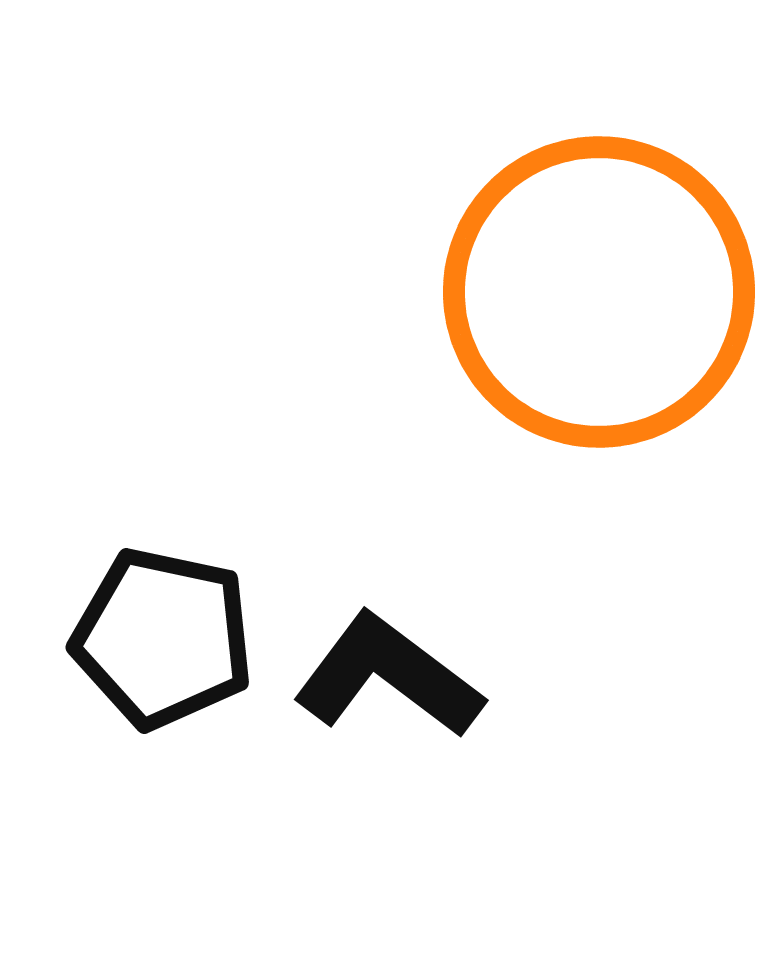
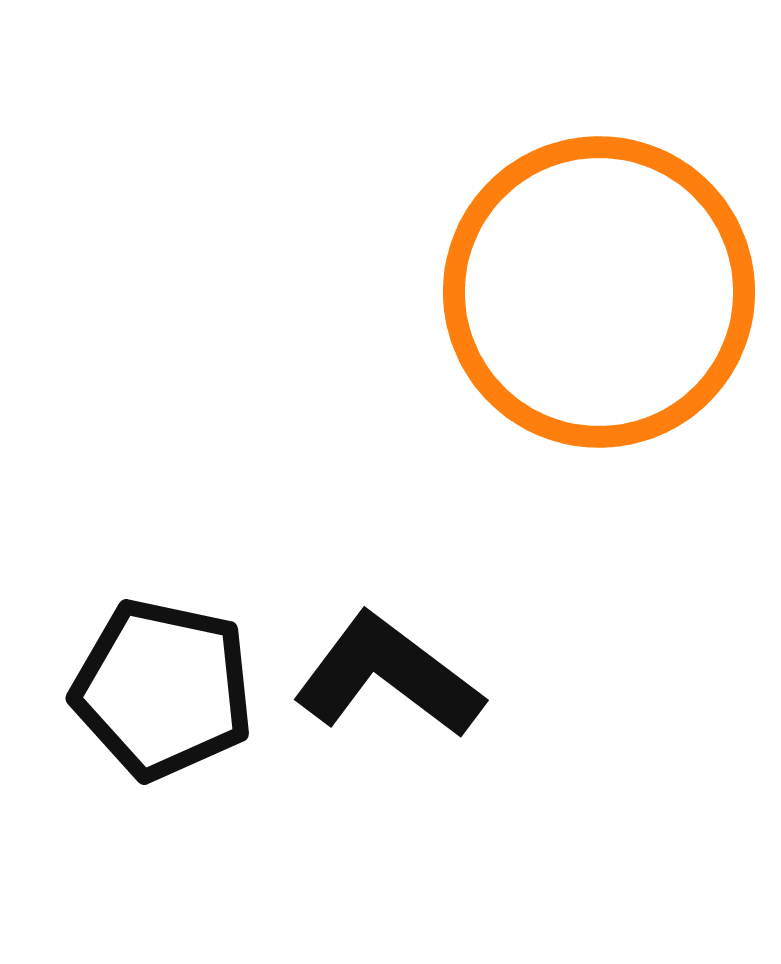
black pentagon: moved 51 px down
